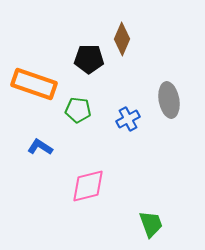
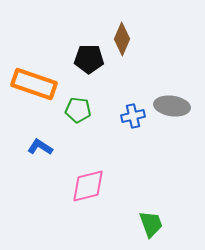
gray ellipse: moved 3 px right, 6 px down; rotated 72 degrees counterclockwise
blue cross: moved 5 px right, 3 px up; rotated 15 degrees clockwise
